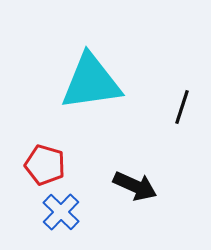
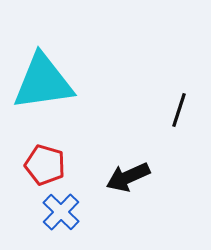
cyan triangle: moved 48 px left
black line: moved 3 px left, 3 px down
black arrow: moved 7 px left, 9 px up; rotated 132 degrees clockwise
